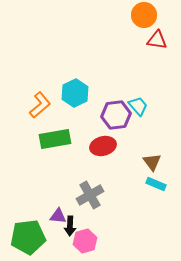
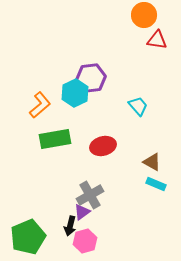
purple hexagon: moved 25 px left, 37 px up
brown triangle: rotated 24 degrees counterclockwise
purple triangle: moved 24 px right, 4 px up; rotated 42 degrees counterclockwise
black arrow: rotated 12 degrees clockwise
green pentagon: rotated 16 degrees counterclockwise
